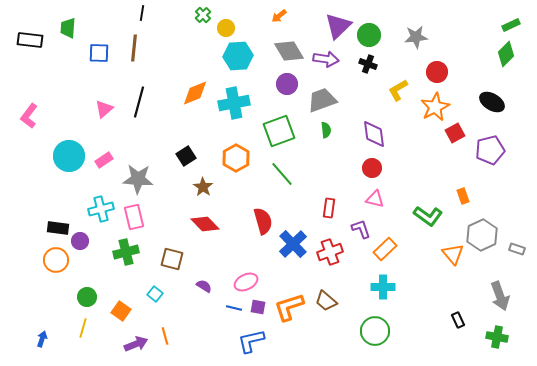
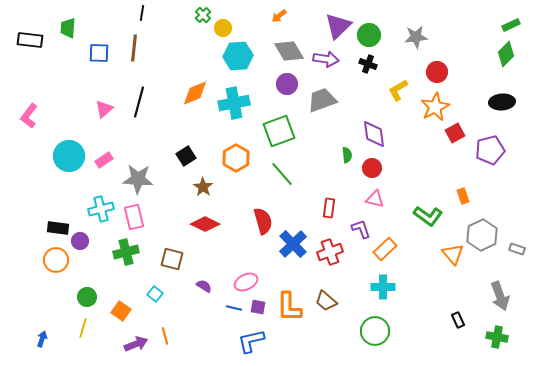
yellow circle at (226, 28): moved 3 px left
black ellipse at (492, 102): moved 10 px right; rotated 35 degrees counterclockwise
green semicircle at (326, 130): moved 21 px right, 25 px down
red diamond at (205, 224): rotated 20 degrees counterclockwise
orange L-shape at (289, 307): rotated 72 degrees counterclockwise
